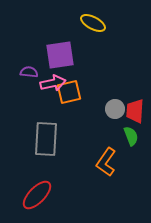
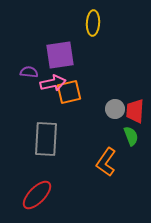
yellow ellipse: rotated 65 degrees clockwise
